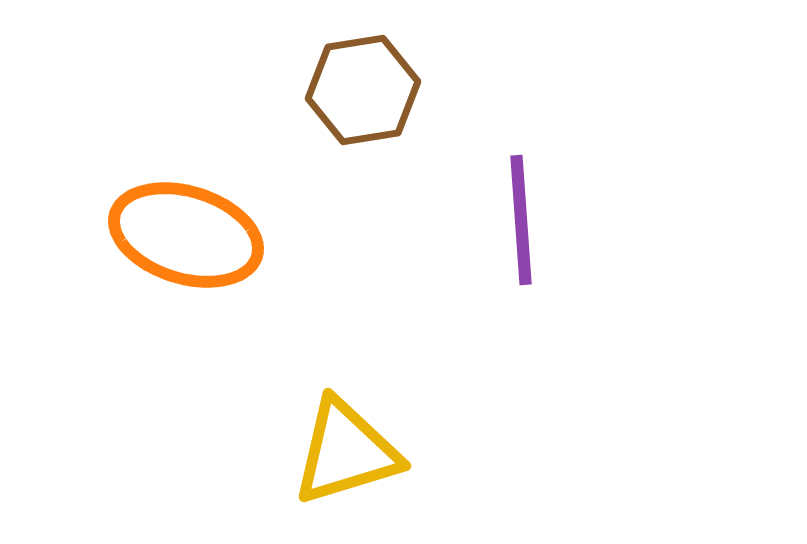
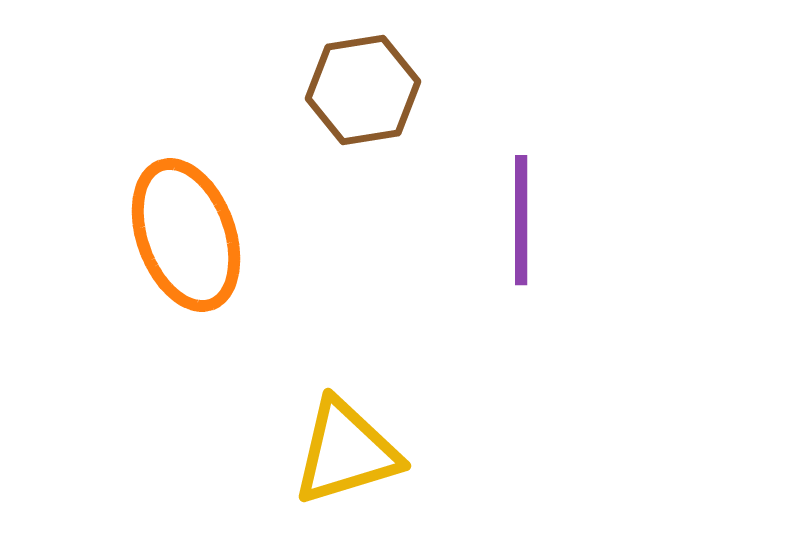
purple line: rotated 4 degrees clockwise
orange ellipse: rotated 53 degrees clockwise
